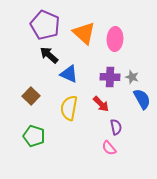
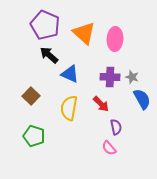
blue triangle: moved 1 px right
